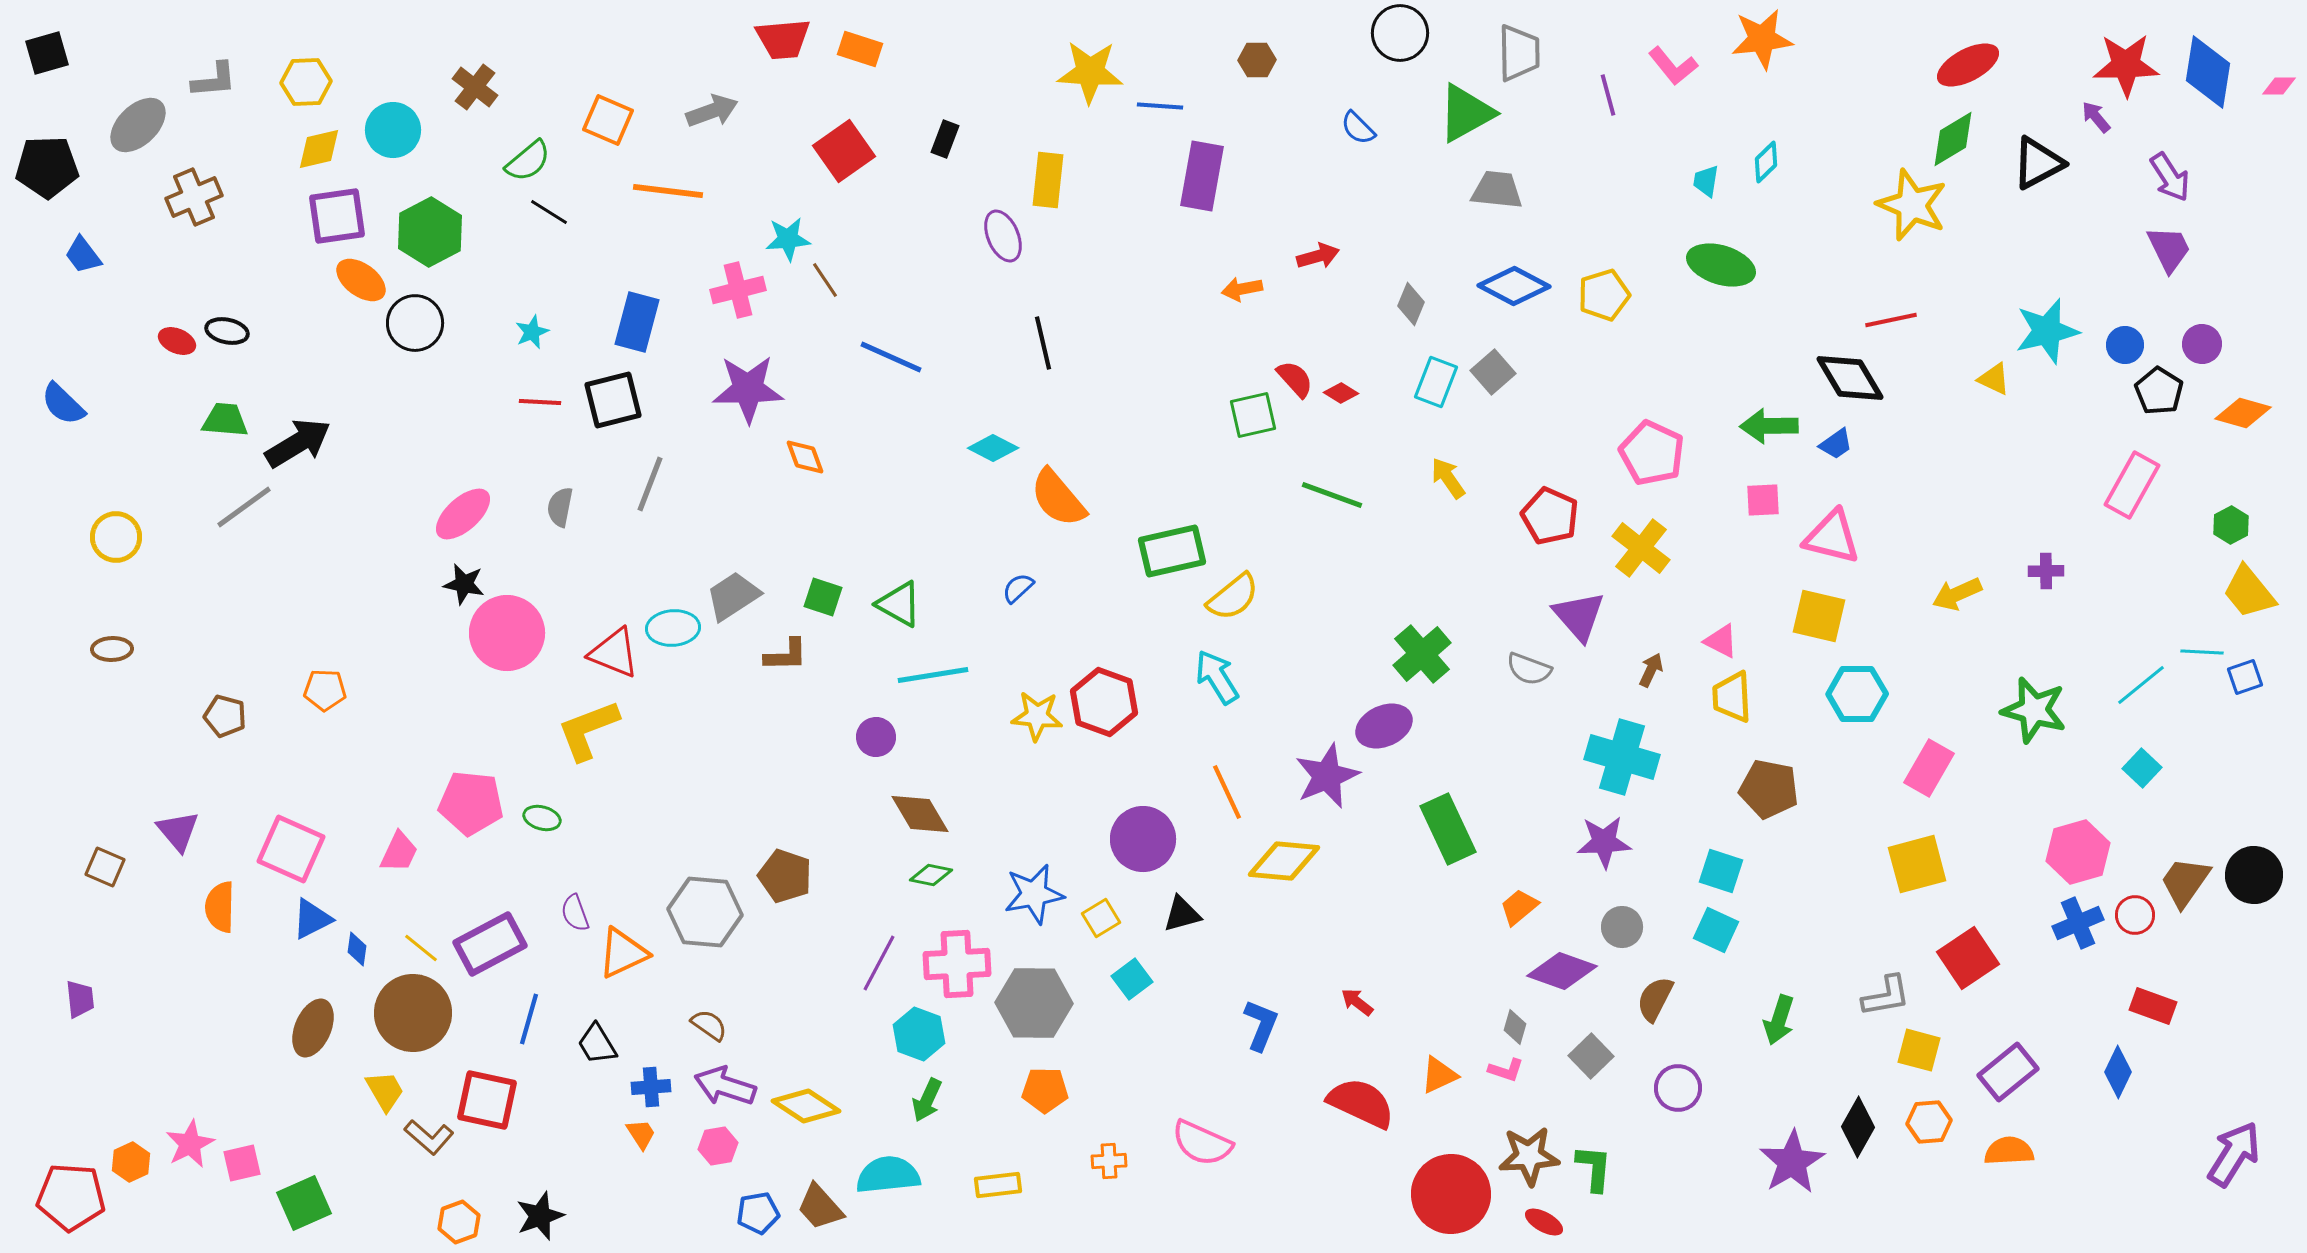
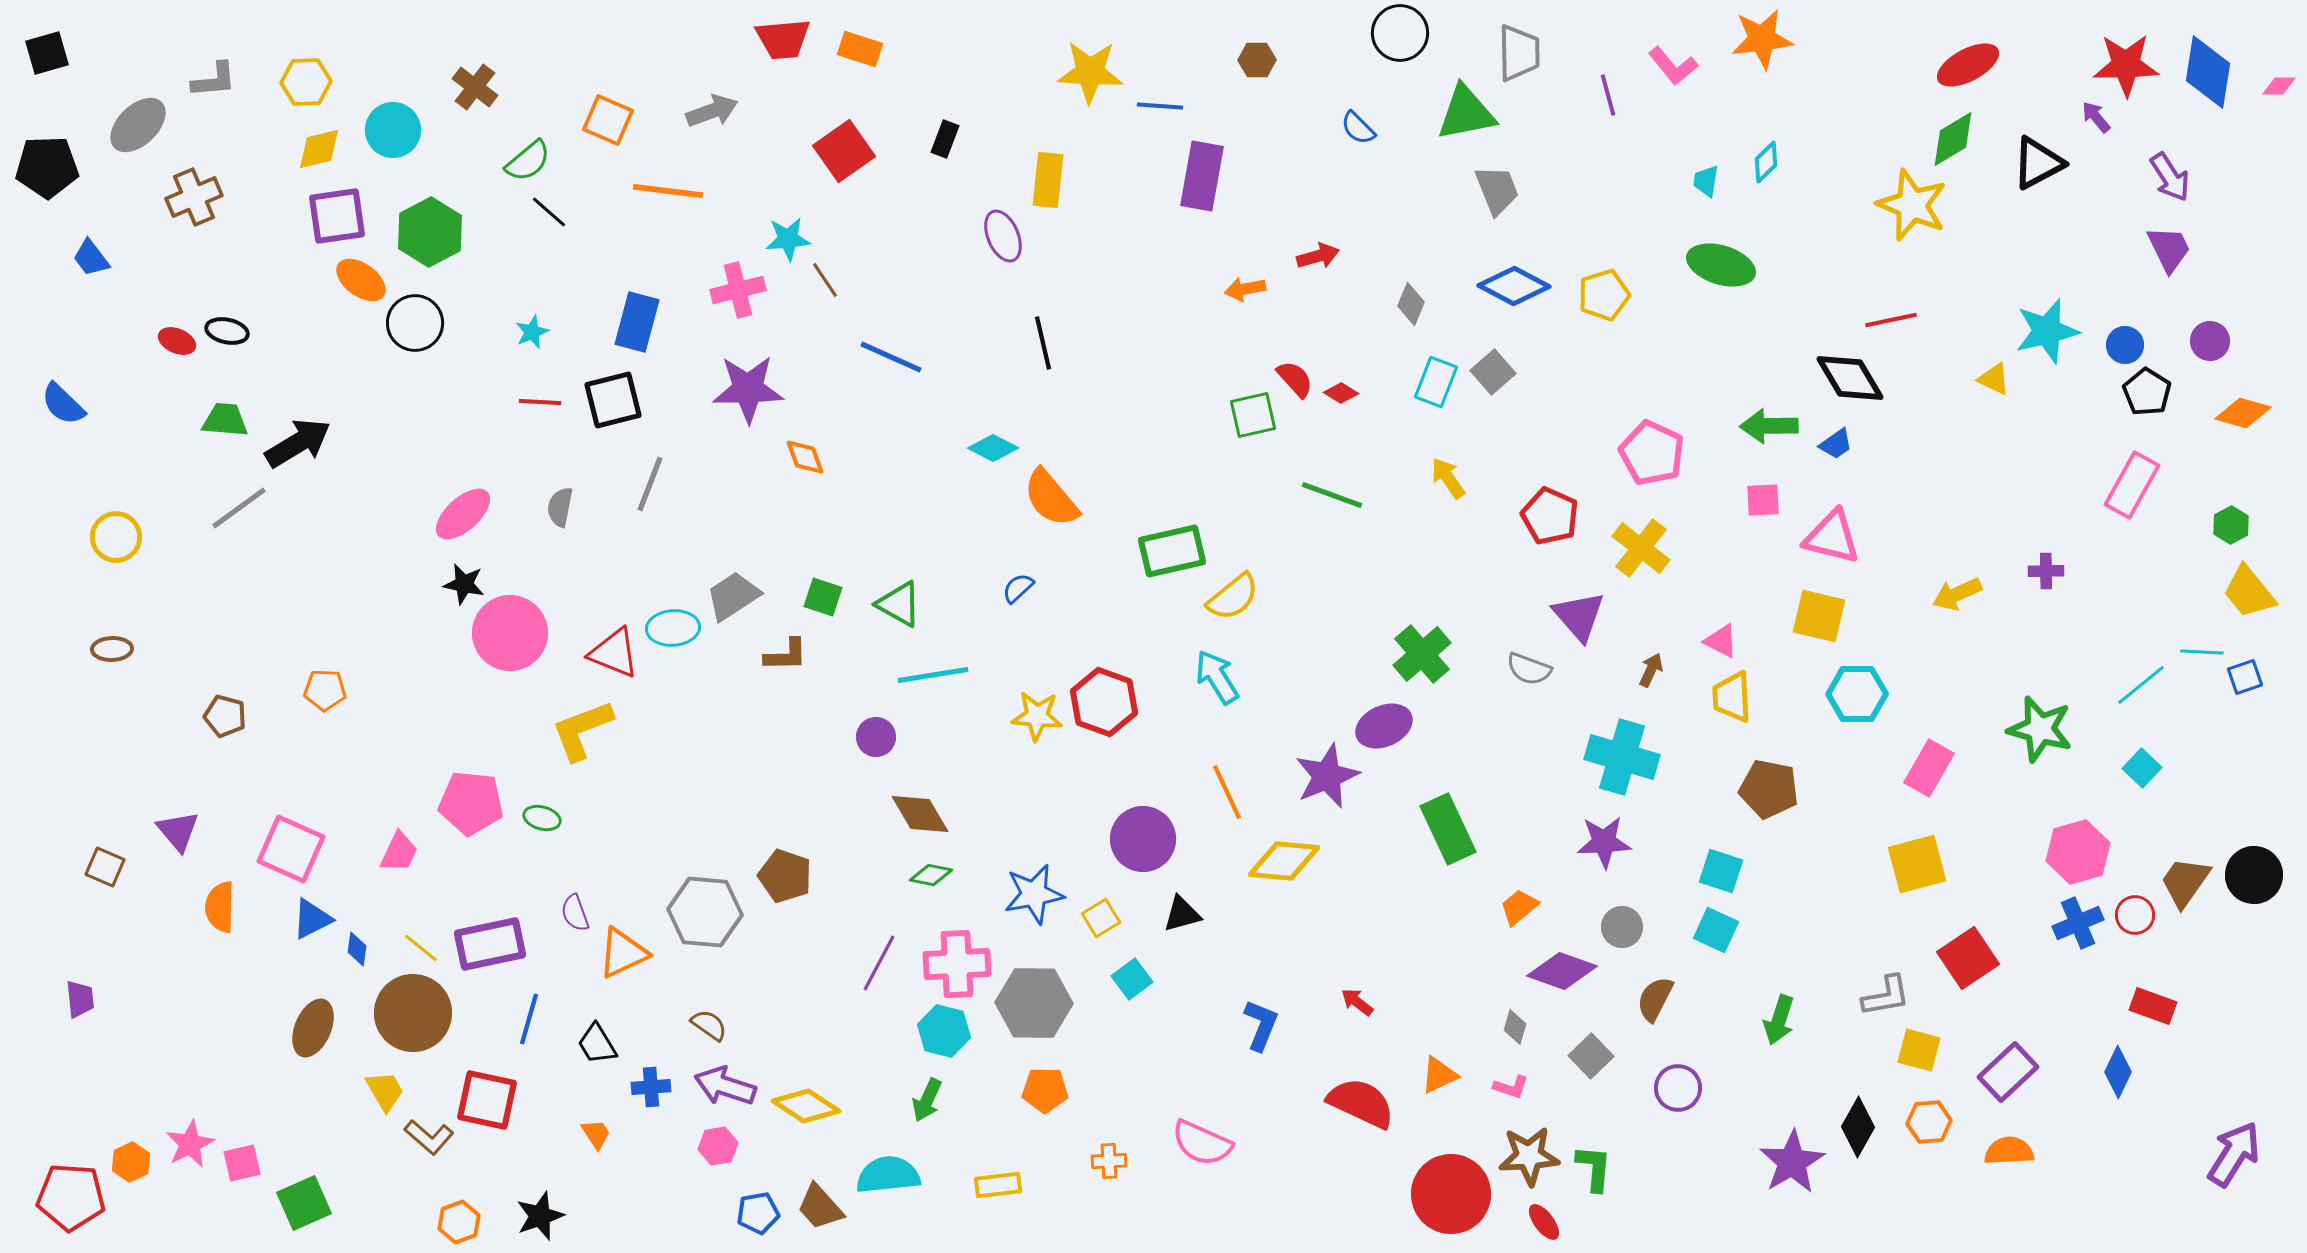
green triangle at (1466, 113): rotated 18 degrees clockwise
gray trapezoid at (1497, 190): rotated 62 degrees clockwise
black line at (549, 212): rotated 9 degrees clockwise
blue trapezoid at (83, 255): moved 8 px right, 3 px down
orange arrow at (1242, 289): moved 3 px right
purple circle at (2202, 344): moved 8 px right, 3 px up
black pentagon at (2159, 391): moved 12 px left, 1 px down
orange semicircle at (1058, 498): moved 7 px left
gray line at (244, 507): moved 5 px left, 1 px down
pink circle at (507, 633): moved 3 px right
green star at (2034, 710): moved 6 px right, 19 px down
yellow L-shape at (588, 730): moved 6 px left
purple rectangle at (490, 944): rotated 16 degrees clockwise
cyan hexagon at (919, 1034): moved 25 px right, 3 px up; rotated 6 degrees counterclockwise
pink L-shape at (1506, 1070): moved 5 px right, 17 px down
purple rectangle at (2008, 1072): rotated 4 degrees counterclockwise
orange trapezoid at (641, 1134): moved 45 px left
red ellipse at (1544, 1222): rotated 24 degrees clockwise
